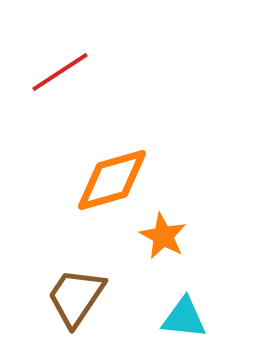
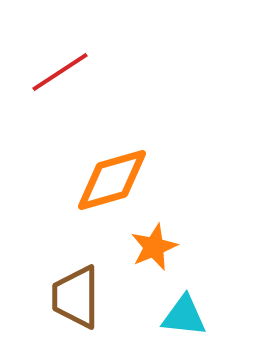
orange star: moved 9 px left, 11 px down; rotated 21 degrees clockwise
brown trapezoid: rotated 34 degrees counterclockwise
cyan triangle: moved 2 px up
